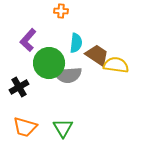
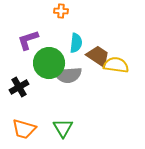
purple L-shape: rotated 30 degrees clockwise
brown trapezoid: moved 1 px right, 1 px down
orange trapezoid: moved 1 px left, 2 px down
